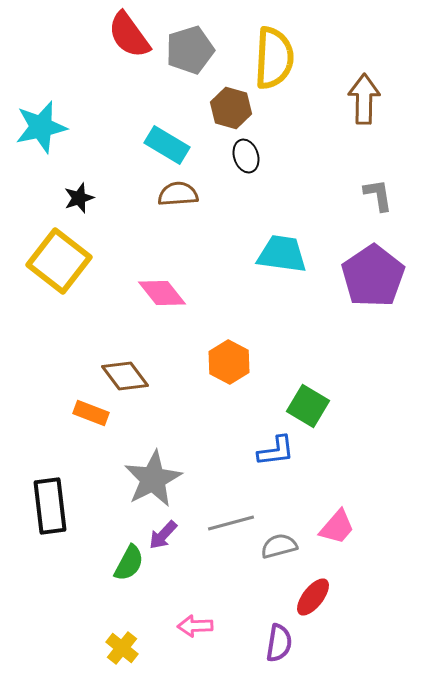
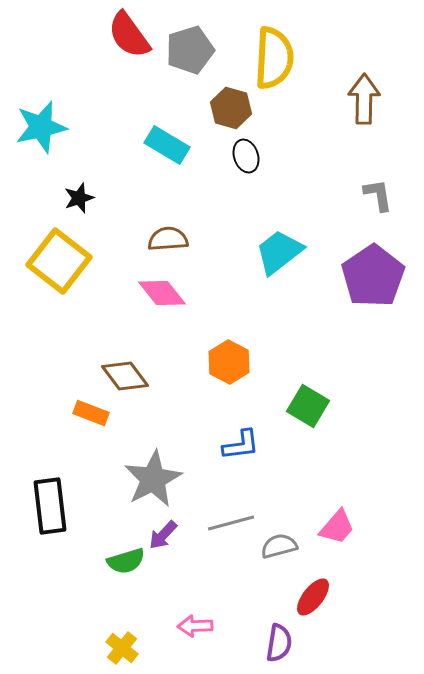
brown semicircle: moved 10 px left, 45 px down
cyan trapezoid: moved 3 px left, 2 px up; rotated 46 degrees counterclockwise
blue L-shape: moved 35 px left, 6 px up
green semicircle: moved 3 px left, 2 px up; rotated 45 degrees clockwise
